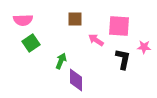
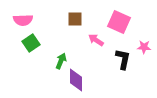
pink square: moved 4 px up; rotated 20 degrees clockwise
